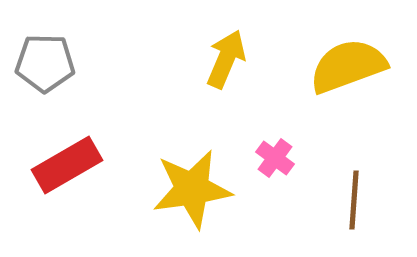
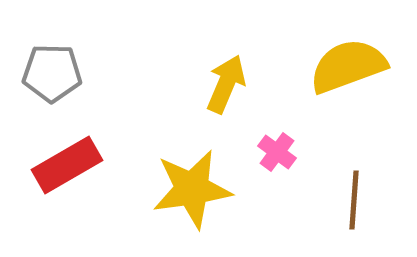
yellow arrow: moved 25 px down
gray pentagon: moved 7 px right, 10 px down
pink cross: moved 2 px right, 6 px up
